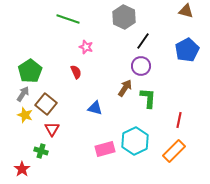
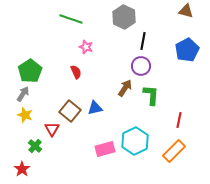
green line: moved 3 px right
black line: rotated 24 degrees counterclockwise
green L-shape: moved 3 px right, 3 px up
brown square: moved 24 px right, 7 px down
blue triangle: rotated 28 degrees counterclockwise
green cross: moved 6 px left, 5 px up; rotated 24 degrees clockwise
